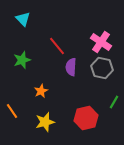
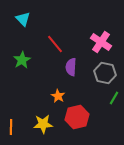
red line: moved 2 px left, 2 px up
green star: rotated 12 degrees counterclockwise
gray hexagon: moved 3 px right, 5 px down
orange star: moved 17 px right, 5 px down; rotated 16 degrees counterclockwise
green line: moved 4 px up
orange line: moved 1 px left, 16 px down; rotated 35 degrees clockwise
red hexagon: moved 9 px left, 1 px up
yellow star: moved 2 px left, 2 px down; rotated 12 degrees clockwise
